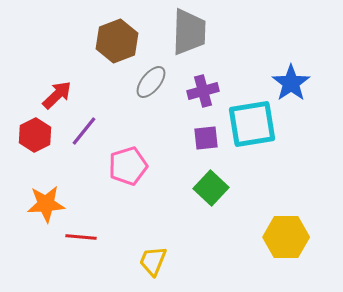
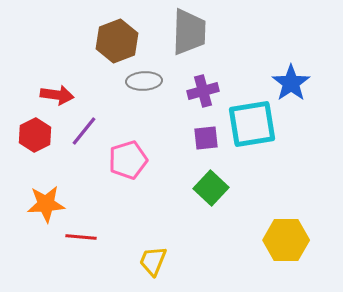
gray ellipse: moved 7 px left, 1 px up; rotated 48 degrees clockwise
red arrow: rotated 52 degrees clockwise
pink pentagon: moved 6 px up
yellow hexagon: moved 3 px down
